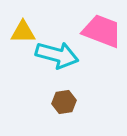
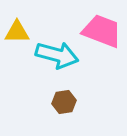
yellow triangle: moved 6 px left
